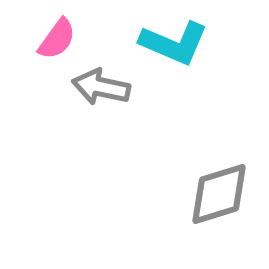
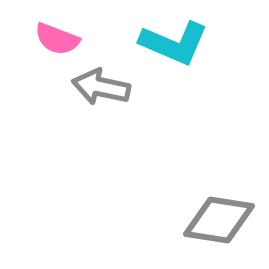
pink semicircle: rotated 75 degrees clockwise
gray diamond: moved 26 px down; rotated 26 degrees clockwise
